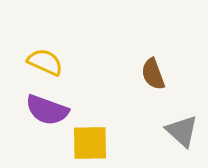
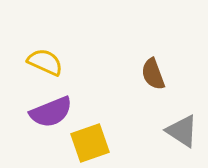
purple semicircle: moved 4 px right, 2 px down; rotated 42 degrees counterclockwise
gray triangle: rotated 9 degrees counterclockwise
yellow square: rotated 18 degrees counterclockwise
